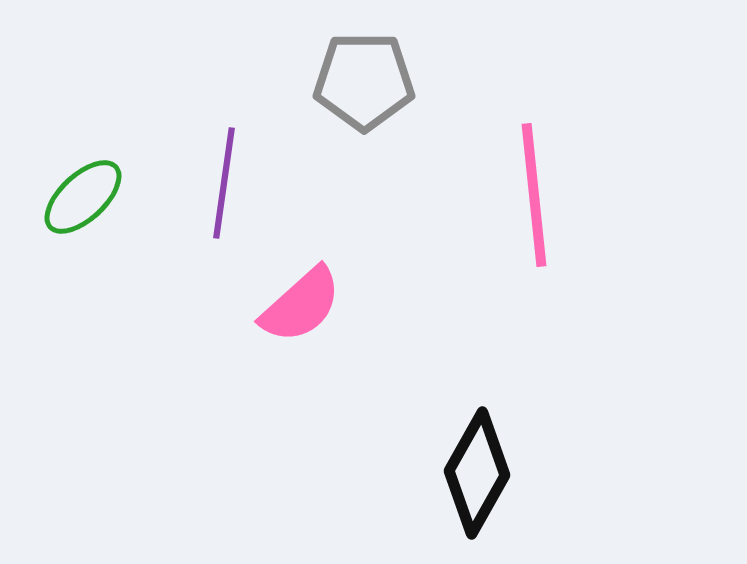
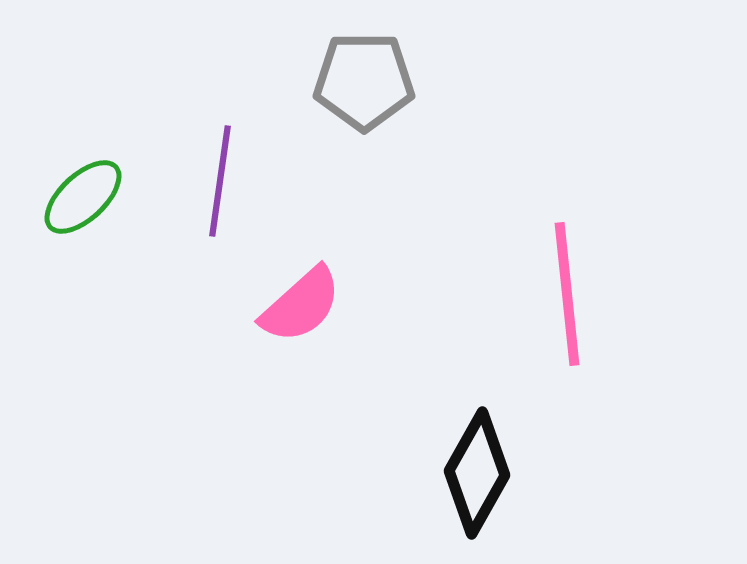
purple line: moved 4 px left, 2 px up
pink line: moved 33 px right, 99 px down
